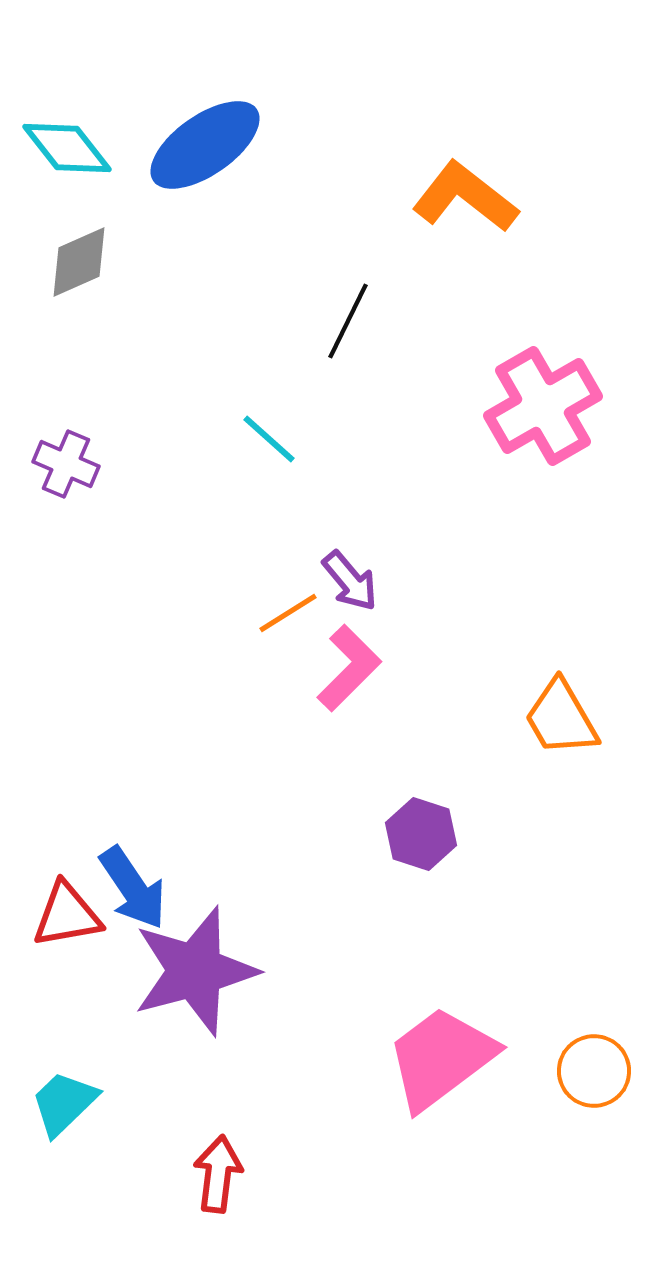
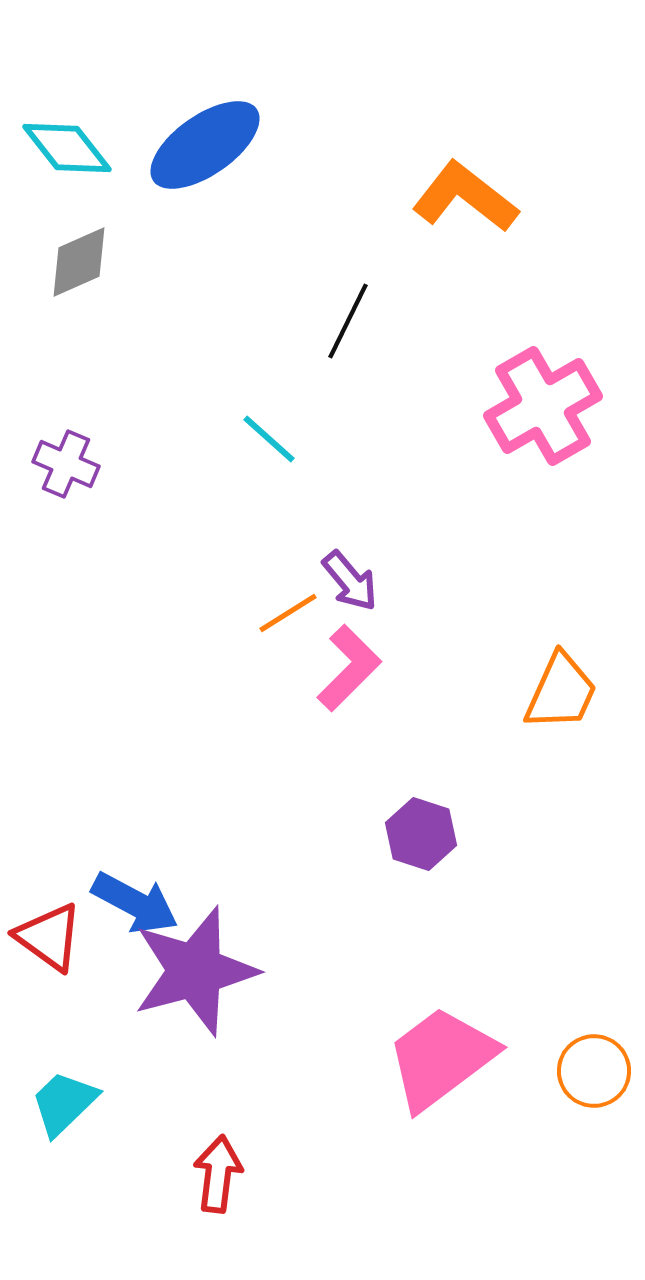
orange trapezoid: moved 26 px up; rotated 126 degrees counterclockwise
blue arrow: moved 2 px right, 15 px down; rotated 28 degrees counterclockwise
red triangle: moved 18 px left, 22 px down; rotated 46 degrees clockwise
